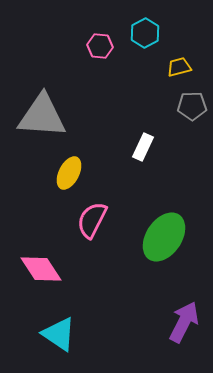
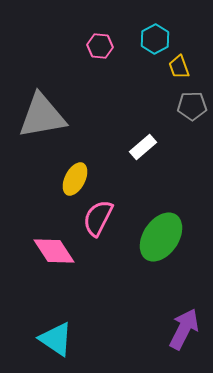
cyan hexagon: moved 10 px right, 6 px down
yellow trapezoid: rotated 95 degrees counterclockwise
gray triangle: rotated 14 degrees counterclockwise
white rectangle: rotated 24 degrees clockwise
yellow ellipse: moved 6 px right, 6 px down
pink semicircle: moved 6 px right, 2 px up
green ellipse: moved 3 px left
pink diamond: moved 13 px right, 18 px up
purple arrow: moved 7 px down
cyan triangle: moved 3 px left, 5 px down
